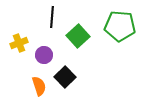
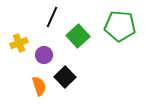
black line: rotated 20 degrees clockwise
